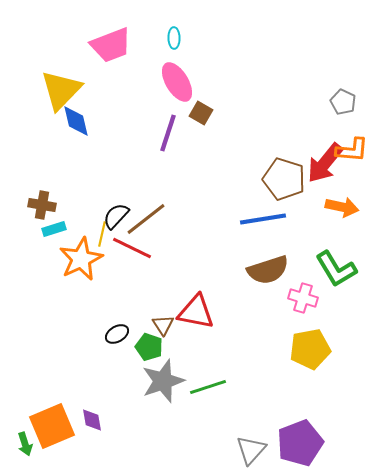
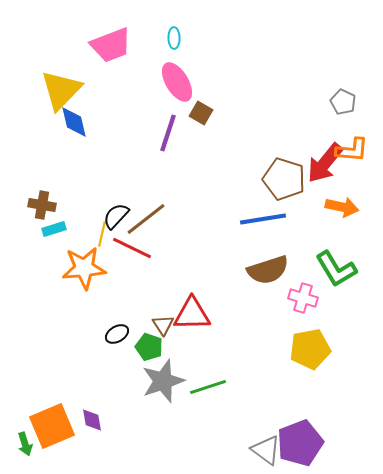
blue diamond: moved 2 px left, 1 px down
orange star: moved 3 px right, 9 px down; rotated 21 degrees clockwise
red triangle: moved 4 px left, 2 px down; rotated 12 degrees counterclockwise
gray triangle: moved 15 px right; rotated 36 degrees counterclockwise
